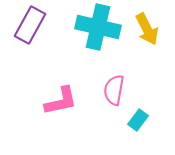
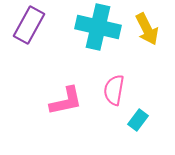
purple rectangle: moved 1 px left
pink L-shape: moved 5 px right
